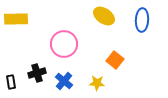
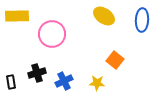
yellow rectangle: moved 1 px right, 3 px up
pink circle: moved 12 px left, 10 px up
blue cross: rotated 24 degrees clockwise
